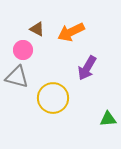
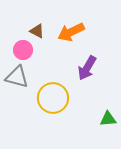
brown triangle: moved 2 px down
